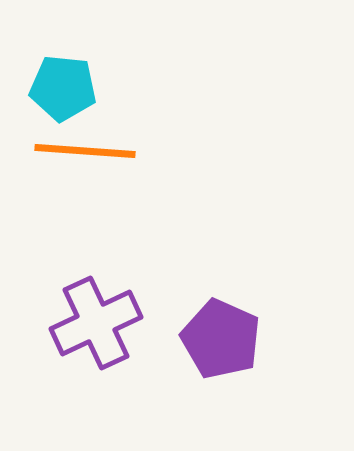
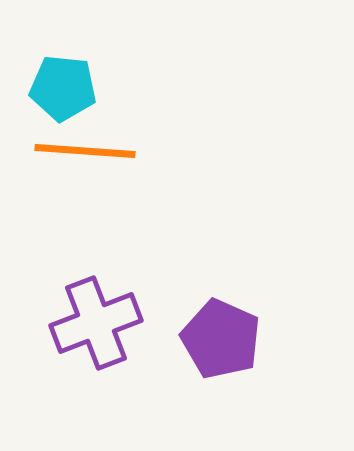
purple cross: rotated 4 degrees clockwise
